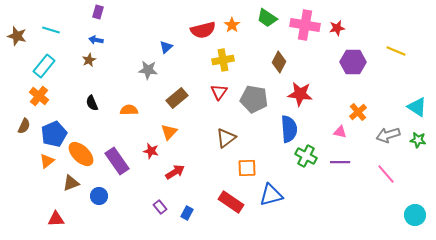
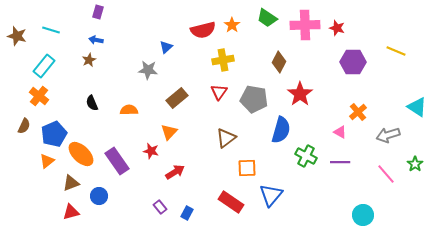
pink cross at (305, 25): rotated 12 degrees counterclockwise
red star at (337, 28): rotated 28 degrees clockwise
red star at (300, 94): rotated 30 degrees clockwise
blue semicircle at (289, 129): moved 8 px left, 1 px down; rotated 20 degrees clockwise
pink triangle at (340, 132): rotated 16 degrees clockwise
green star at (418, 140): moved 3 px left, 24 px down; rotated 28 degrees clockwise
blue triangle at (271, 195): rotated 35 degrees counterclockwise
cyan circle at (415, 215): moved 52 px left
red triangle at (56, 219): moved 15 px right, 7 px up; rotated 12 degrees counterclockwise
